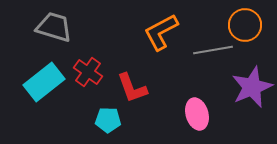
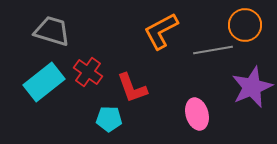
gray trapezoid: moved 2 px left, 4 px down
orange L-shape: moved 1 px up
cyan pentagon: moved 1 px right, 1 px up
